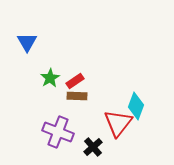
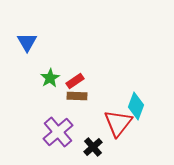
purple cross: rotated 28 degrees clockwise
